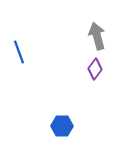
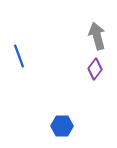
blue line: moved 4 px down
